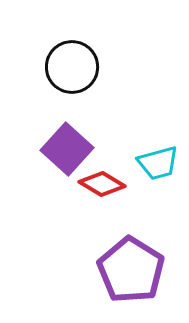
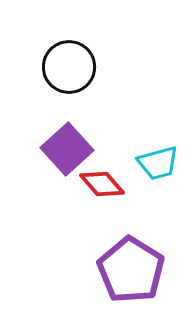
black circle: moved 3 px left
purple square: rotated 6 degrees clockwise
red diamond: rotated 18 degrees clockwise
